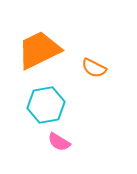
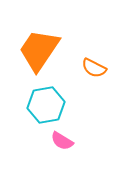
orange trapezoid: rotated 30 degrees counterclockwise
pink semicircle: moved 3 px right, 1 px up
